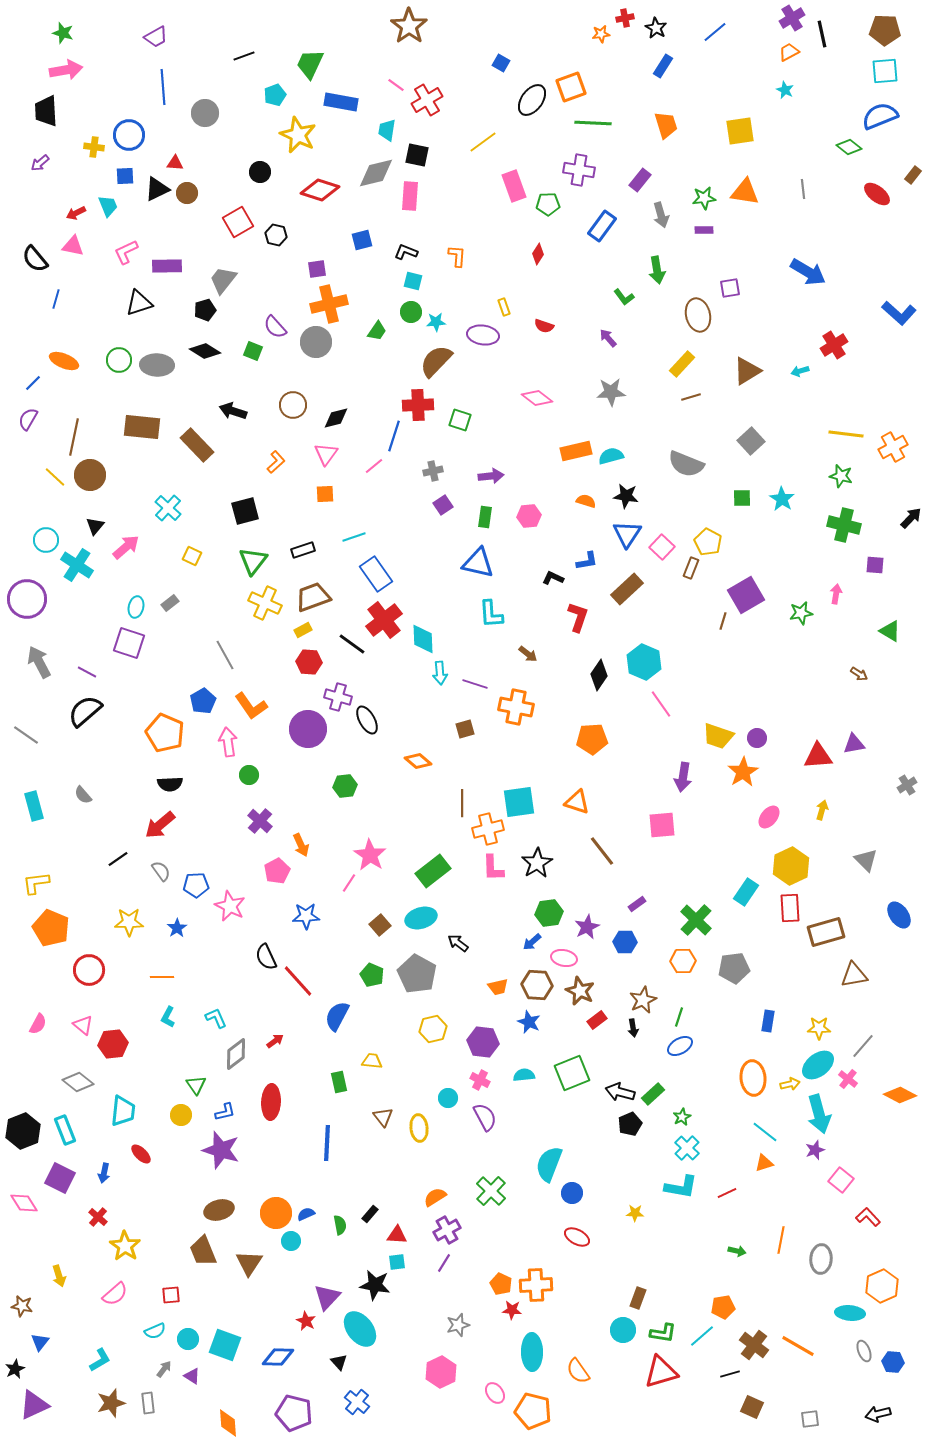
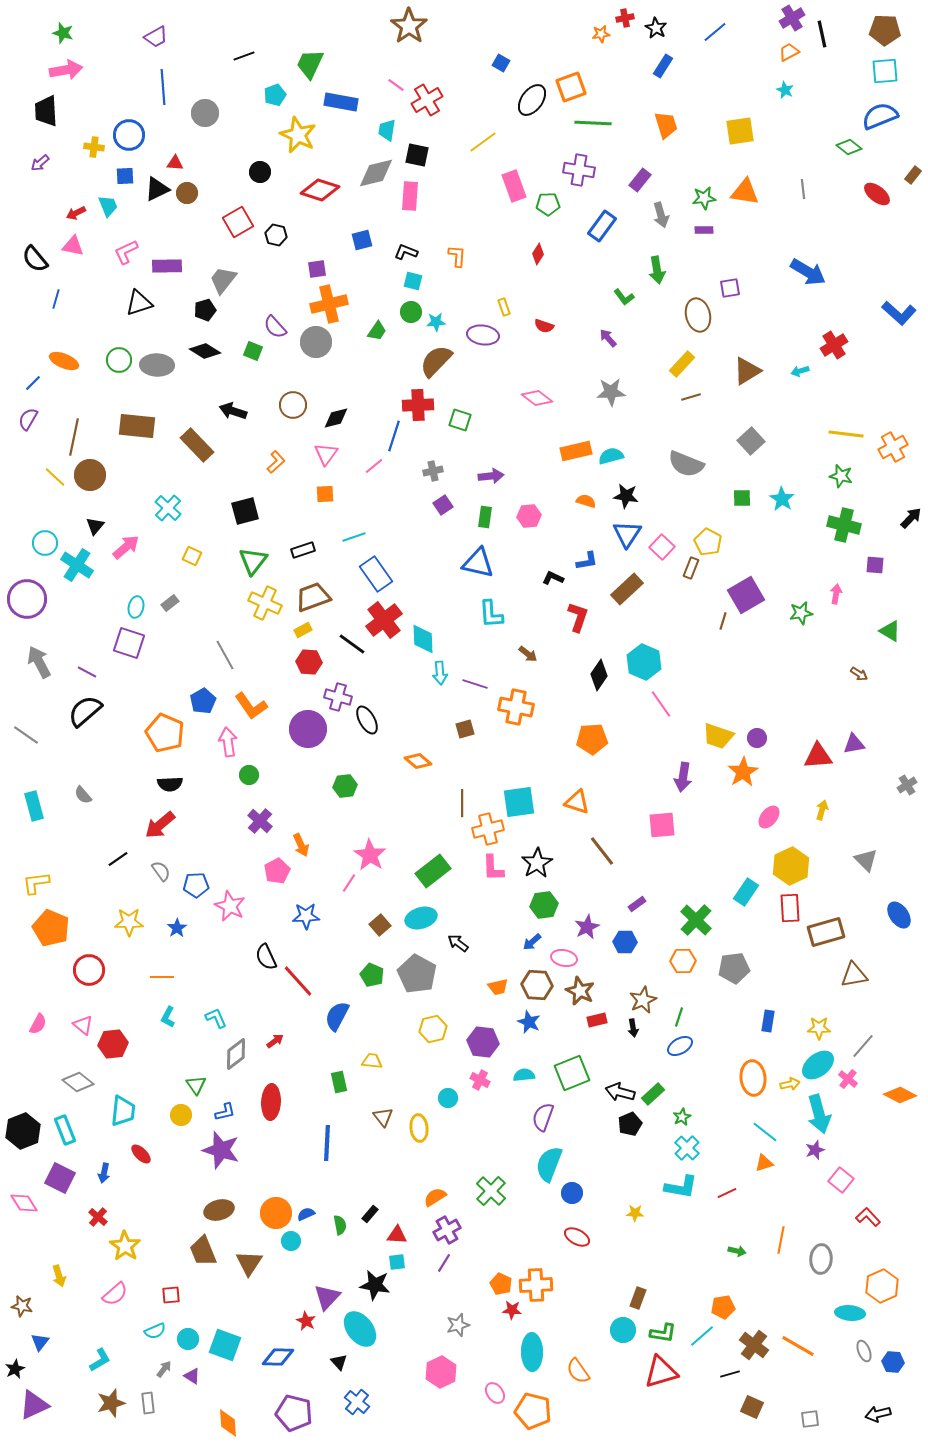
brown rectangle at (142, 427): moved 5 px left, 1 px up
cyan circle at (46, 540): moved 1 px left, 3 px down
green hexagon at (549, 913): moved 5 px left, 8 px up
red rectangle at (597, 1020): rotated 24 degrees clockwise
purple semicircle at (485, 1117): moved 58 px right; rotated 132 degrees counterclockwise
